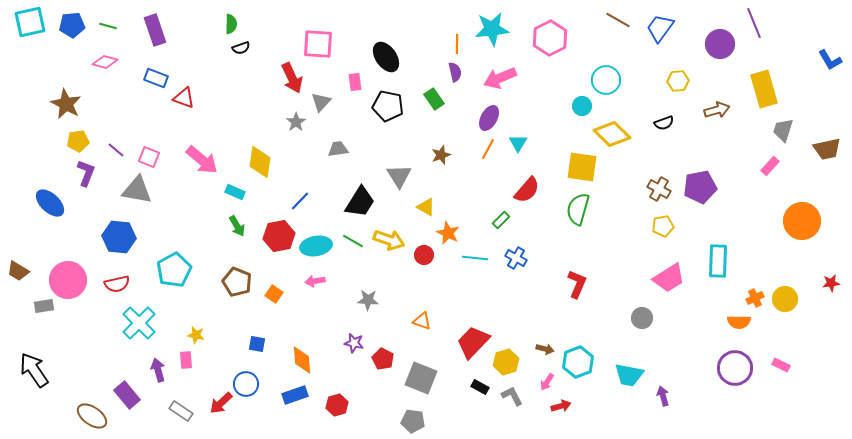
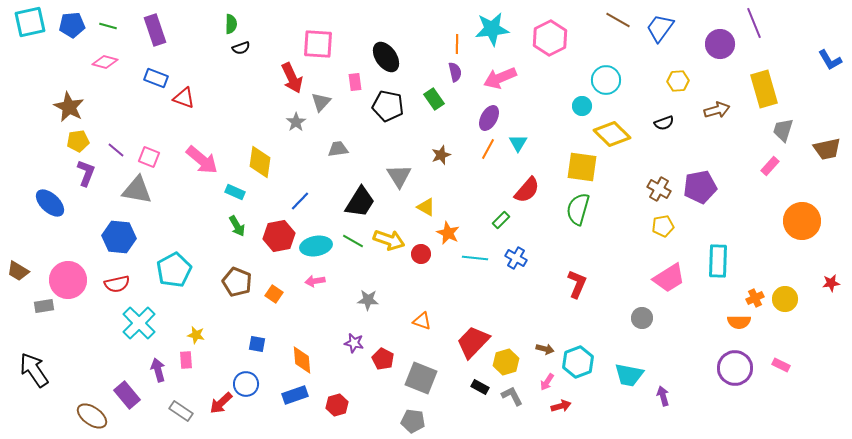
brown star at (66, 104): moved 3 px right, 3 px down
red circle at (424, 255): moved 3 px left, 1 px up
